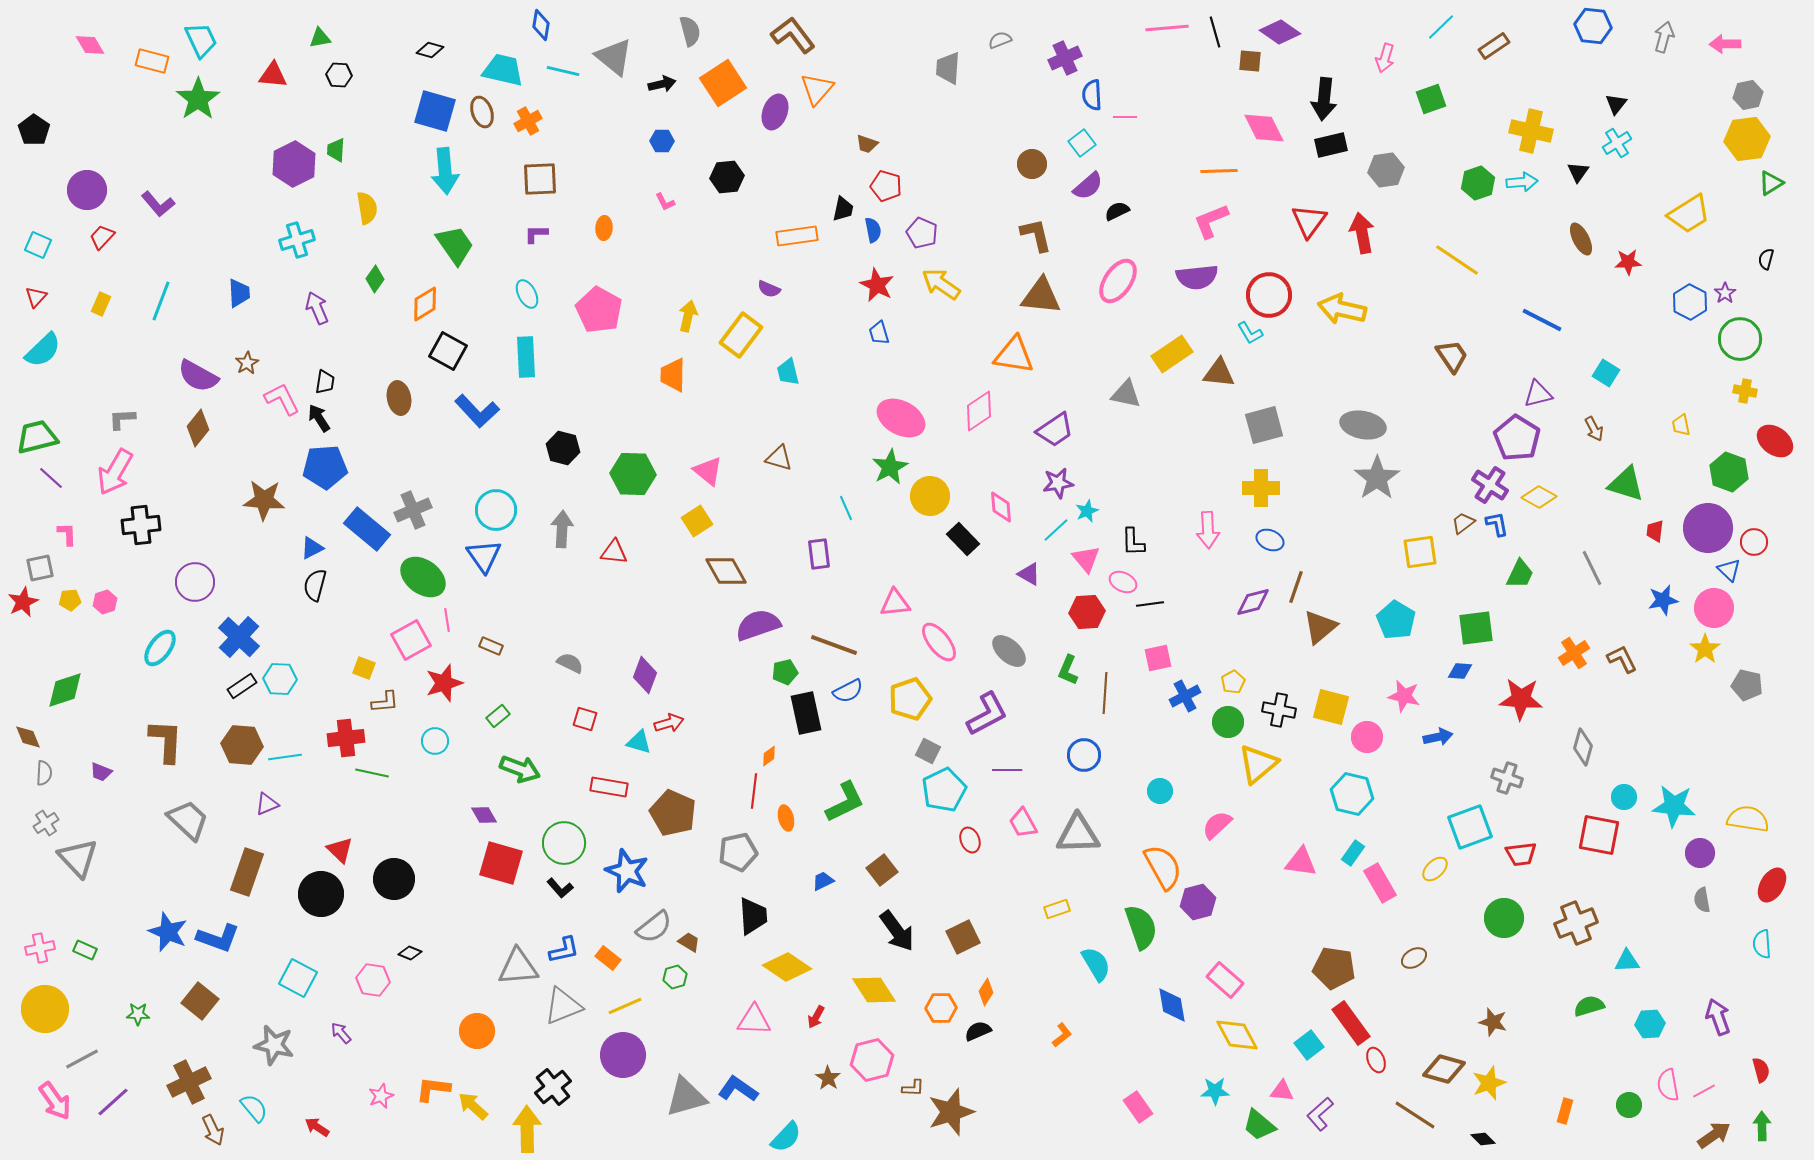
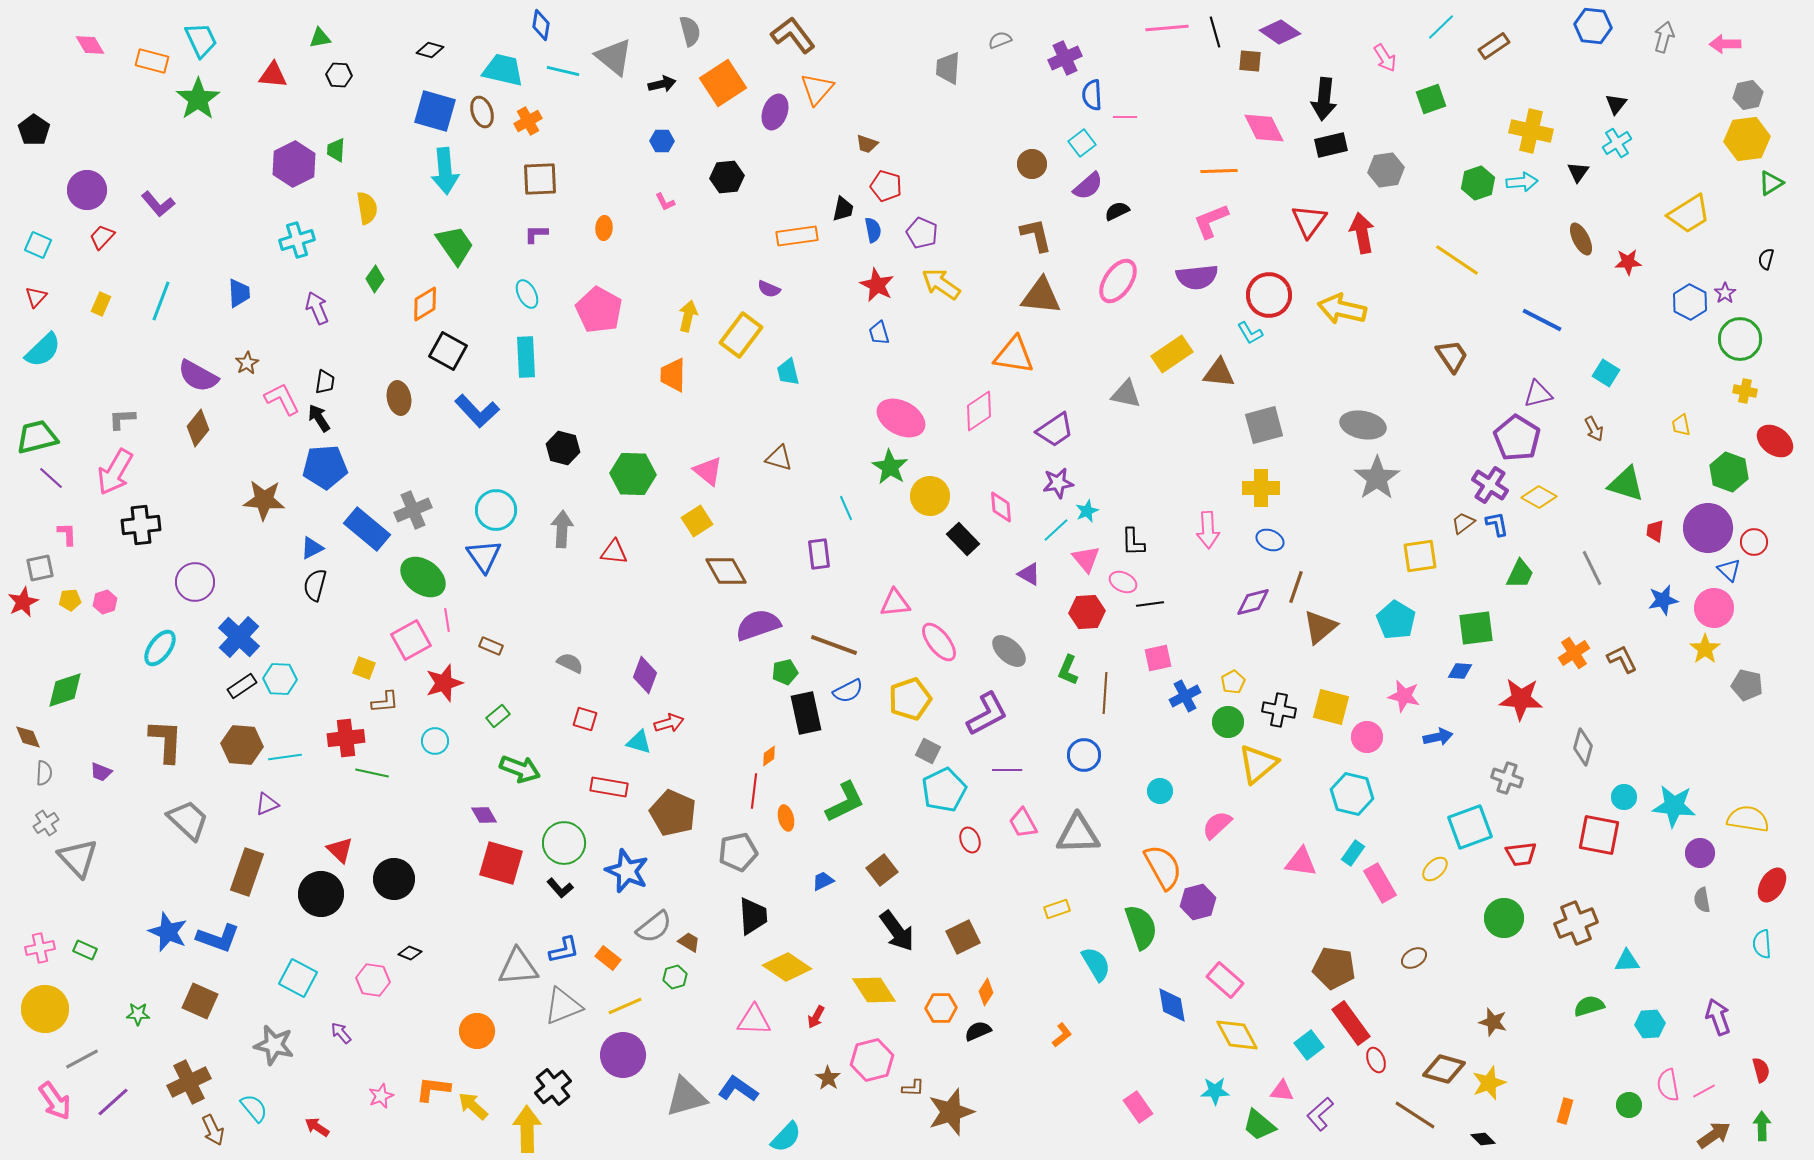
pink arrow at (1385, 58): rotated 48 degrees counterclockwise
green star at (890, 467): rotated 12 degrees counterclockwise
yellow square at (1420, 552): moved 4 px down
brown square at (200, 1001): rotated 15 degrees counterclockwise
